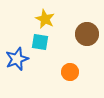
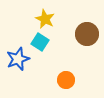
cyan square: rotated 24 degrees clockwise
blue star: moved 1 px right
orange circle: moved 4 px left, 8 px down
